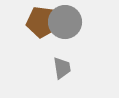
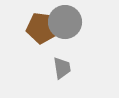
brown pentagon: moved 6 px down
